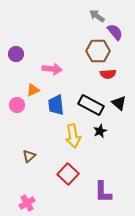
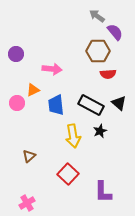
pink circle: moved 2 px up
